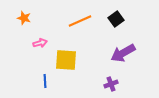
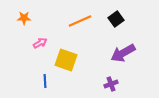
orange star: rotated 16 degrees counterclockwise
pink arrow: rotated 16 degrees counterclockwise
yellow square: rotated 15 degrees clockwise
